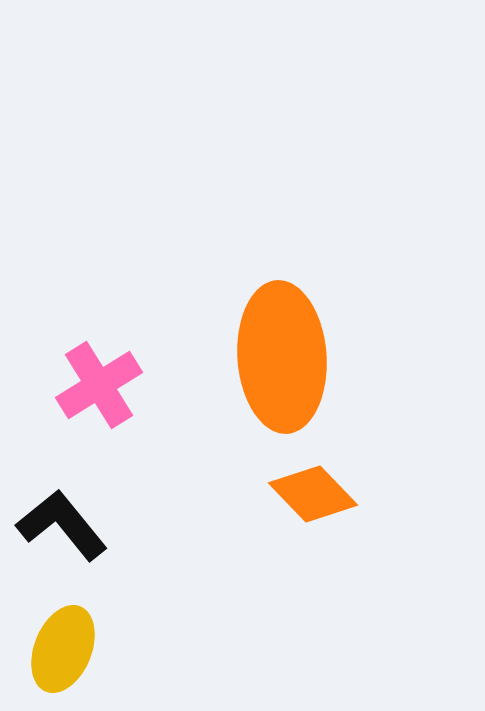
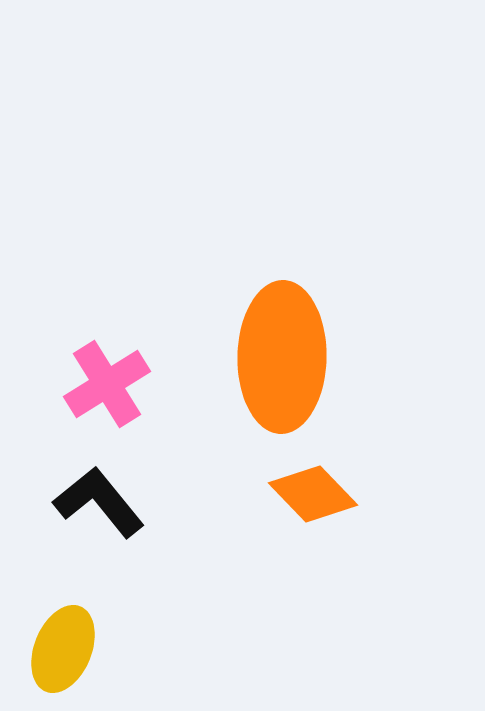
orange ellipse: rotated 5 degrees clockwise
pink cross: moved 8 px right, 1 px up
black L-shape: moved 37 px right, 23 px up
